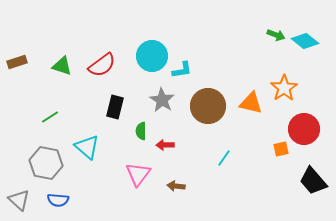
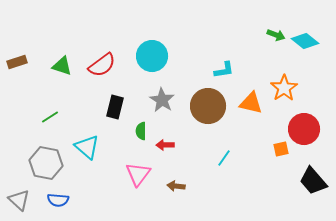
cyan L-shape: moved 42 px right
